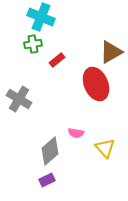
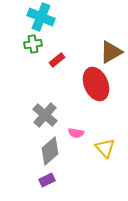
gray cross: moved 26 px right, 16 px down; rotated 10 degrees clockwise
